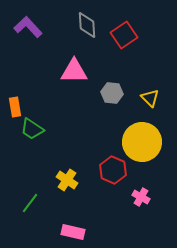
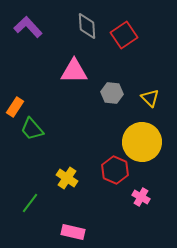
gray diamond: moved 1 px down
orange rectangle: rotated 42 degrees clockwise
green trapezoid: rotated 15 degrees clockwise
red hexagon: moved 2 px right
yellow cross: moved 2 px up
